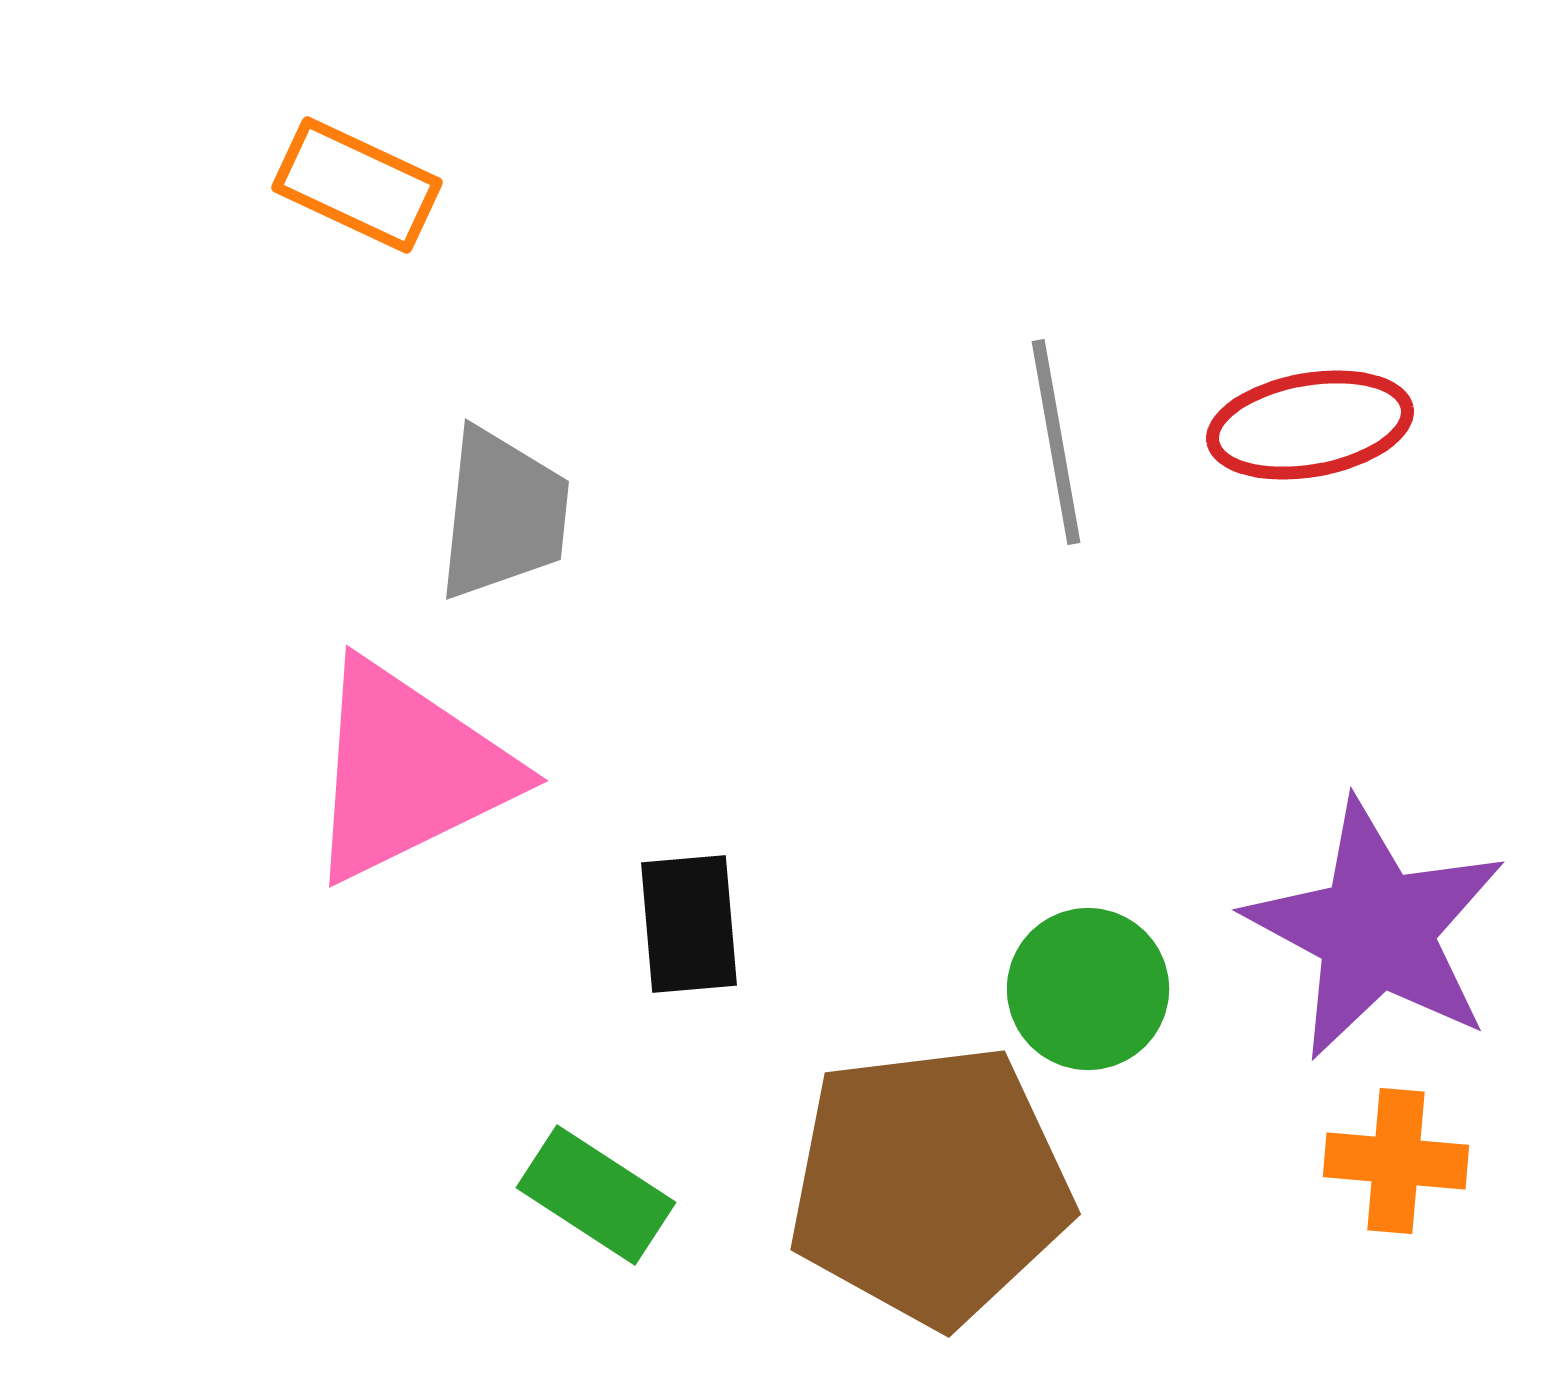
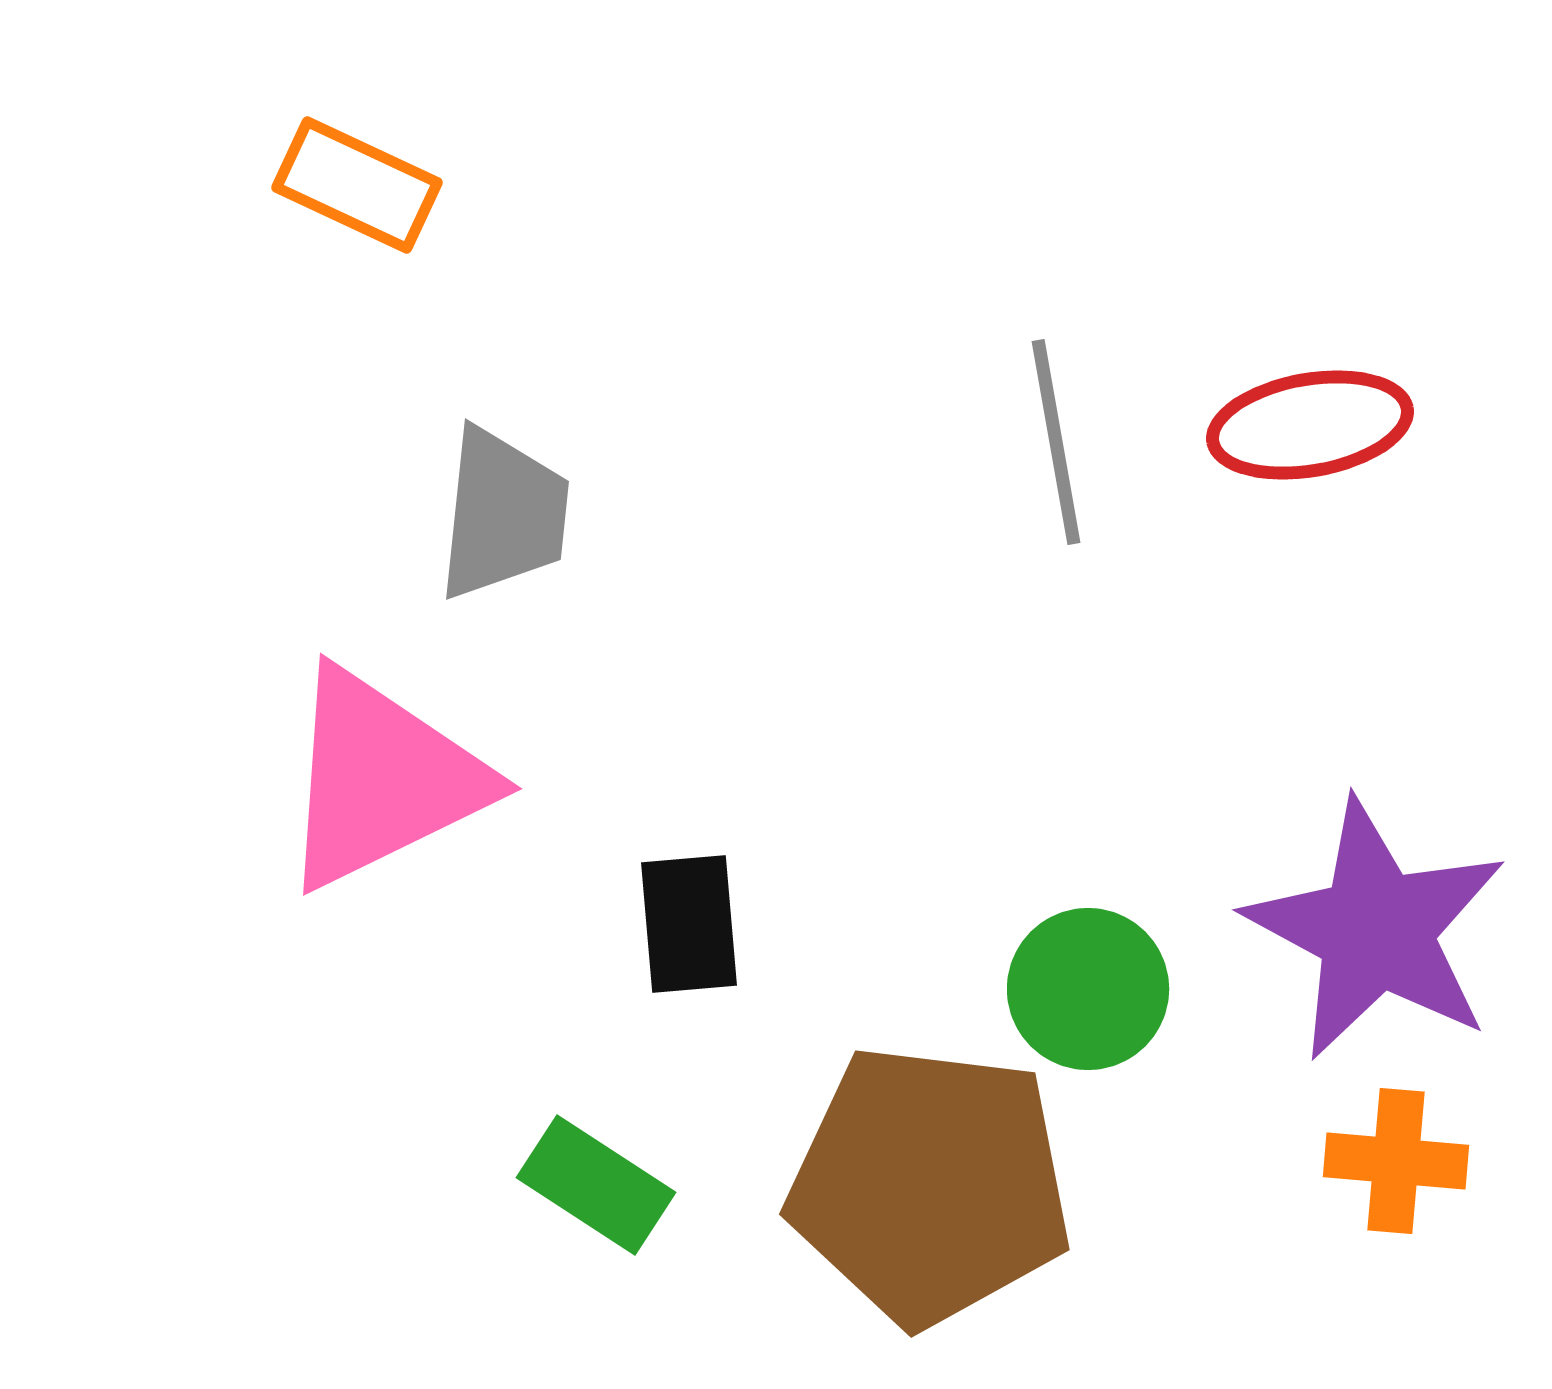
pink triangle: moved 26 px left, 8 px down
brown pentagon: rotated 14 degrees clockwise
green rectangle: moved 10 px up
